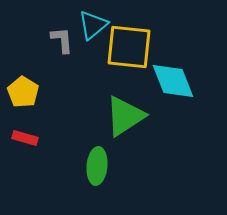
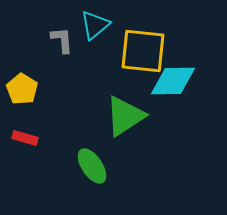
cyan triangle: moved 2 px right
yellow square: moved 14 px right, 4 px down
cyan diamond: rotated 69 degrees counterclockwise
yellow pentagon: moved 1 px left, 3 px up
green ellipse: moved 5 px left; rotated 39 degrees counterclockwise
